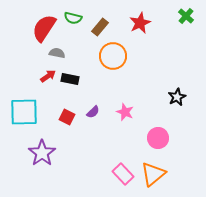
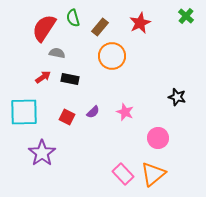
green semicircle: rotated 60 degrees clockwise
orange circle: moved 1 px left
red arrow: moved 5 px left, 1 px down
black star: rotated 30 degrees counterclockwise
